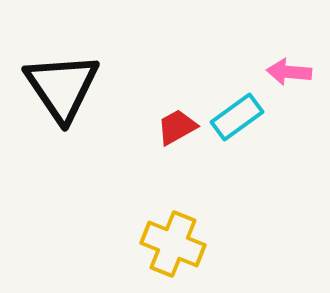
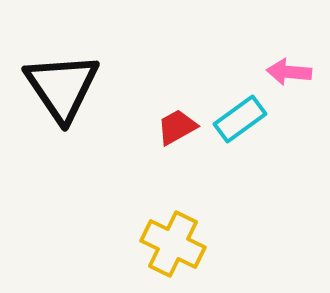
cyan rectangle: moved 3 px right, 2 px down
yellow cross: rotated 4 degrees clockwise
